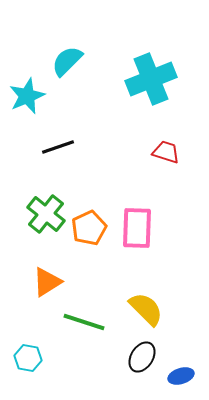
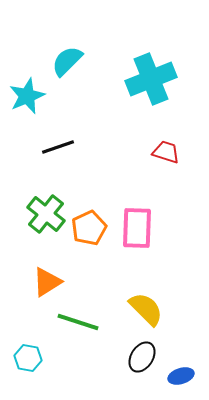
green line: moved 6 px left
